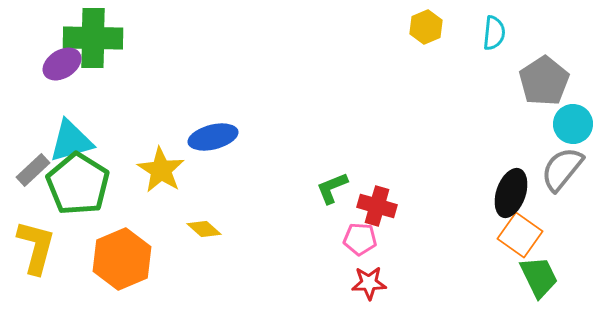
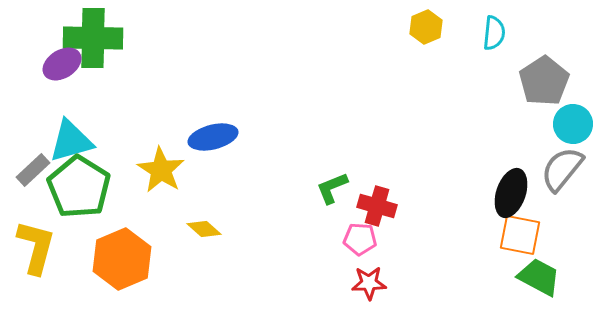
green pentagon: moved 1 px right, 3 px down
orange square: rotated 24 degrees counterclockwise
green trapezoid: rotated 36 degrees counterclockwise
